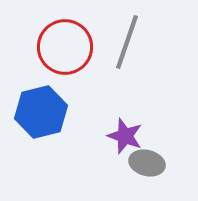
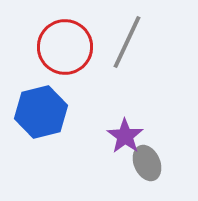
gray line: rotated 6 degrees clockwise
purple star: rotated 15 degrees clockwise
gray ellipse: rotated 52 degrees clockwise
